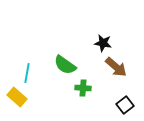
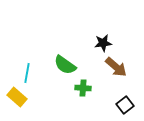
black star: rotated 18 degrees counterclockwise
